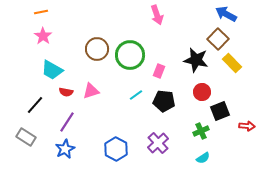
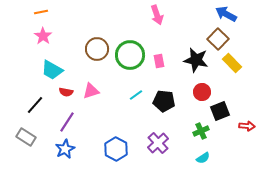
pink rectangle: moved 10 px up; rotated 32 degrees counterclockwise
